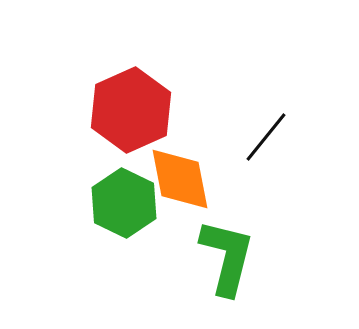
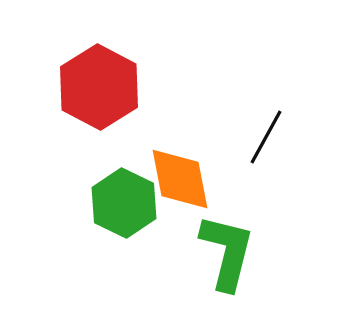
red hexagon: moved 32 px left, 23 px up; rotated 8 degrees counterclockwise
black line: rotated 10 degrees counterclockwise
green L-shape: moved 5 px up
